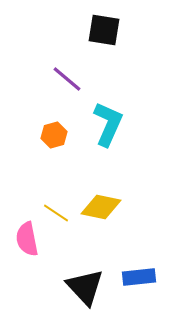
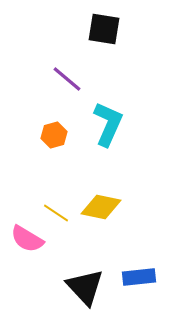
black square: moved 1 px up
pink semicircle: rotated 48 degrees counterclockwise
